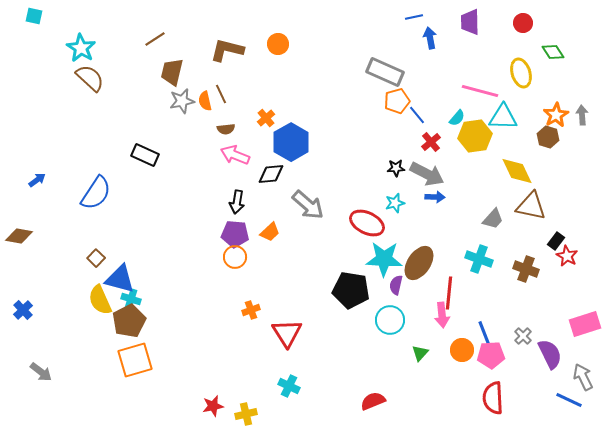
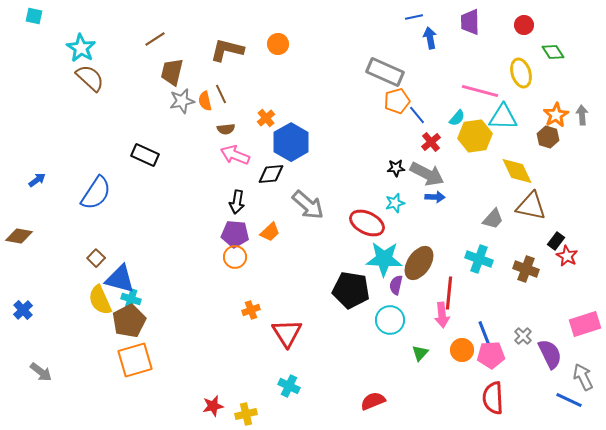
red circle at (523, 23): moved 1 px right, 2 px down
